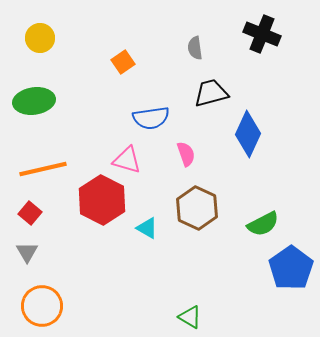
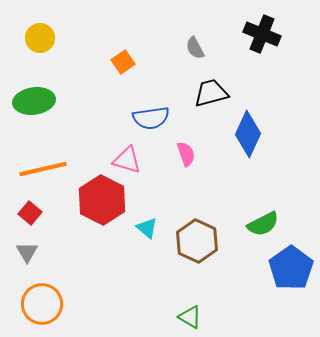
gray semicircle: rotated 20 degrees counterclockwise
brown hexagon: moved 33 px down
cyan triangle: rotated 10 degrees clockwise
orange circle: moved 2 px up
